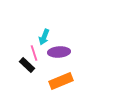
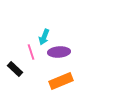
pink line: moved 3 px left, 1 px up
black rectangle: moved 12 px left, 4 px down
